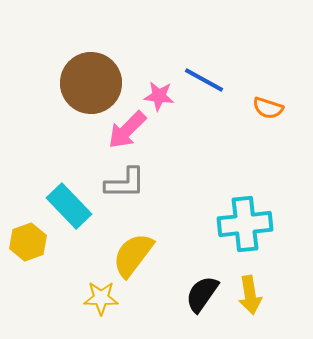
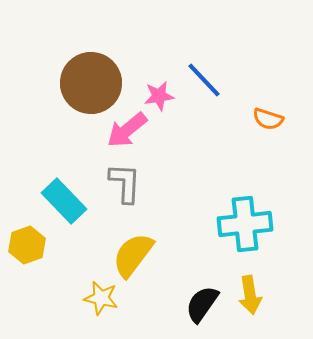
blue line: rotated 18 degrees clockwise
pink star: rotated 16 degrees counterclockwise
orange semicircle: moved 11 px down
pink arrow: rotated 6 degrees clockwise
gray L-shape: rotated 87 degrees counterclockwise
cyan rectangle: moved 5 px left, 5 px up
yellow hexagon: moved 1 px left, 3 px down
black semicircle: moved 10 px down
yellow star: rotated 12 degrees clockwise
